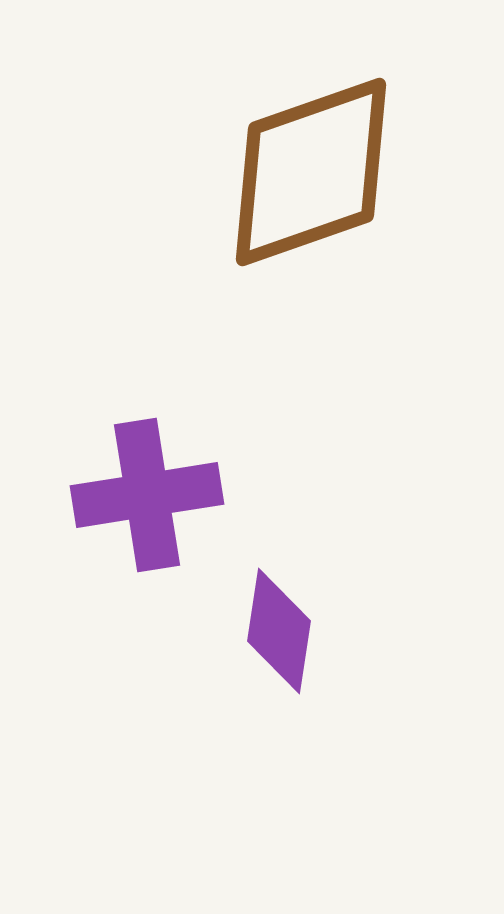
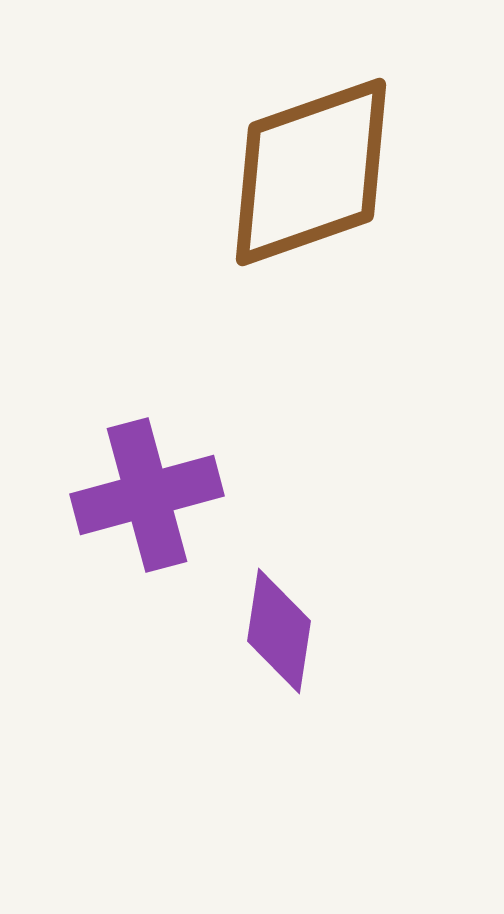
purple cross: rotated 6 degrees counterclockwise
